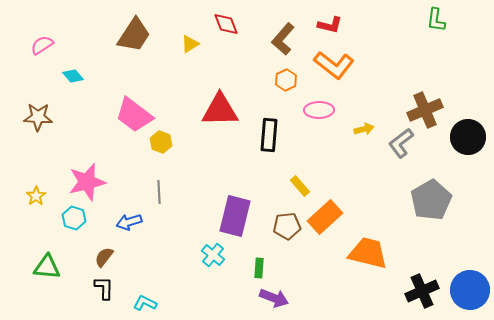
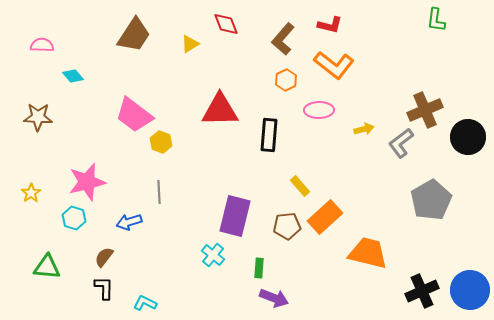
pink semicircle: rotated 35 degrees clockwise
yellow star: moved 5 px left, 3 px up
